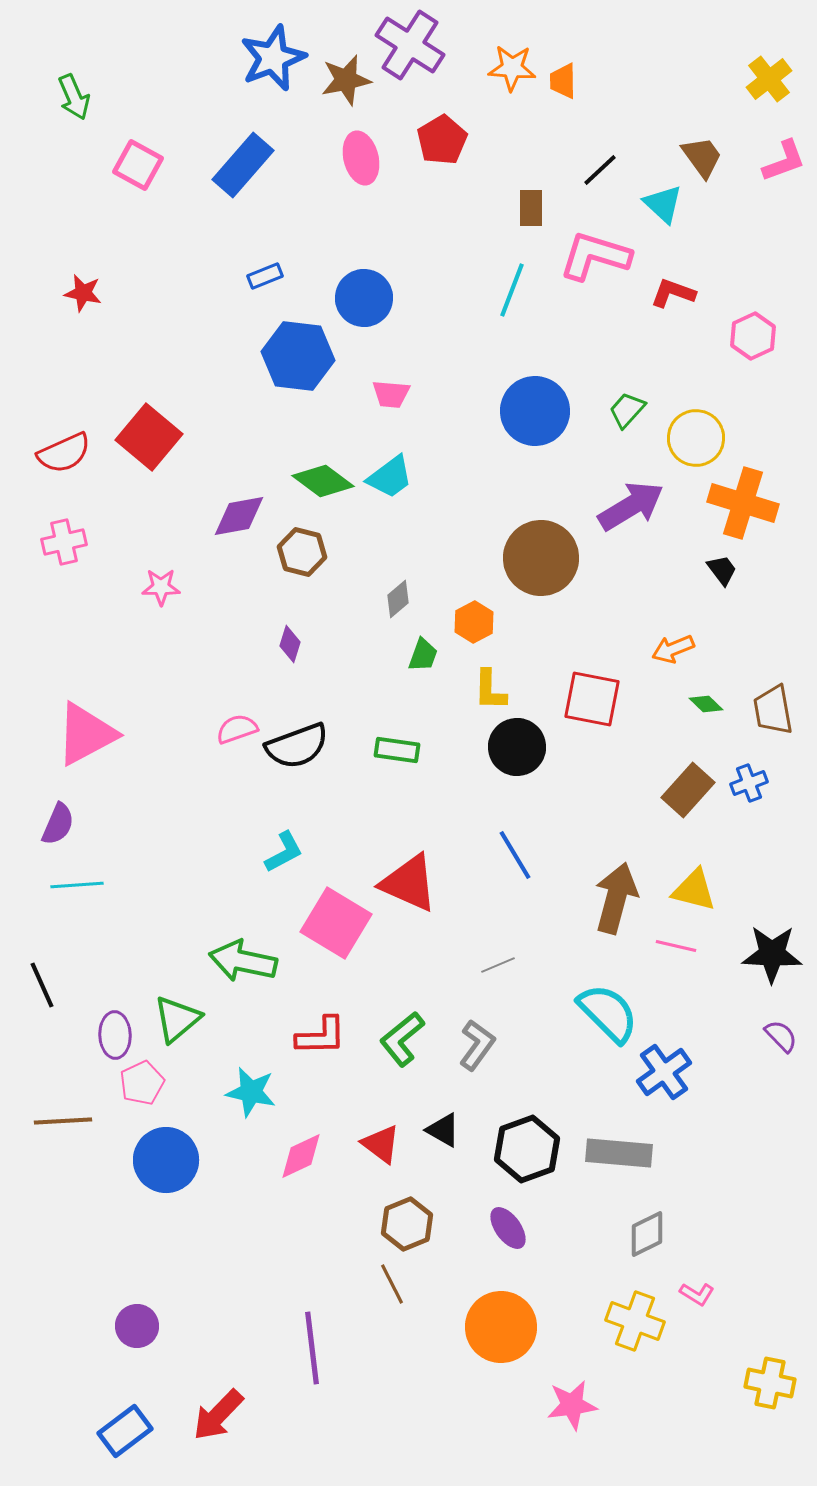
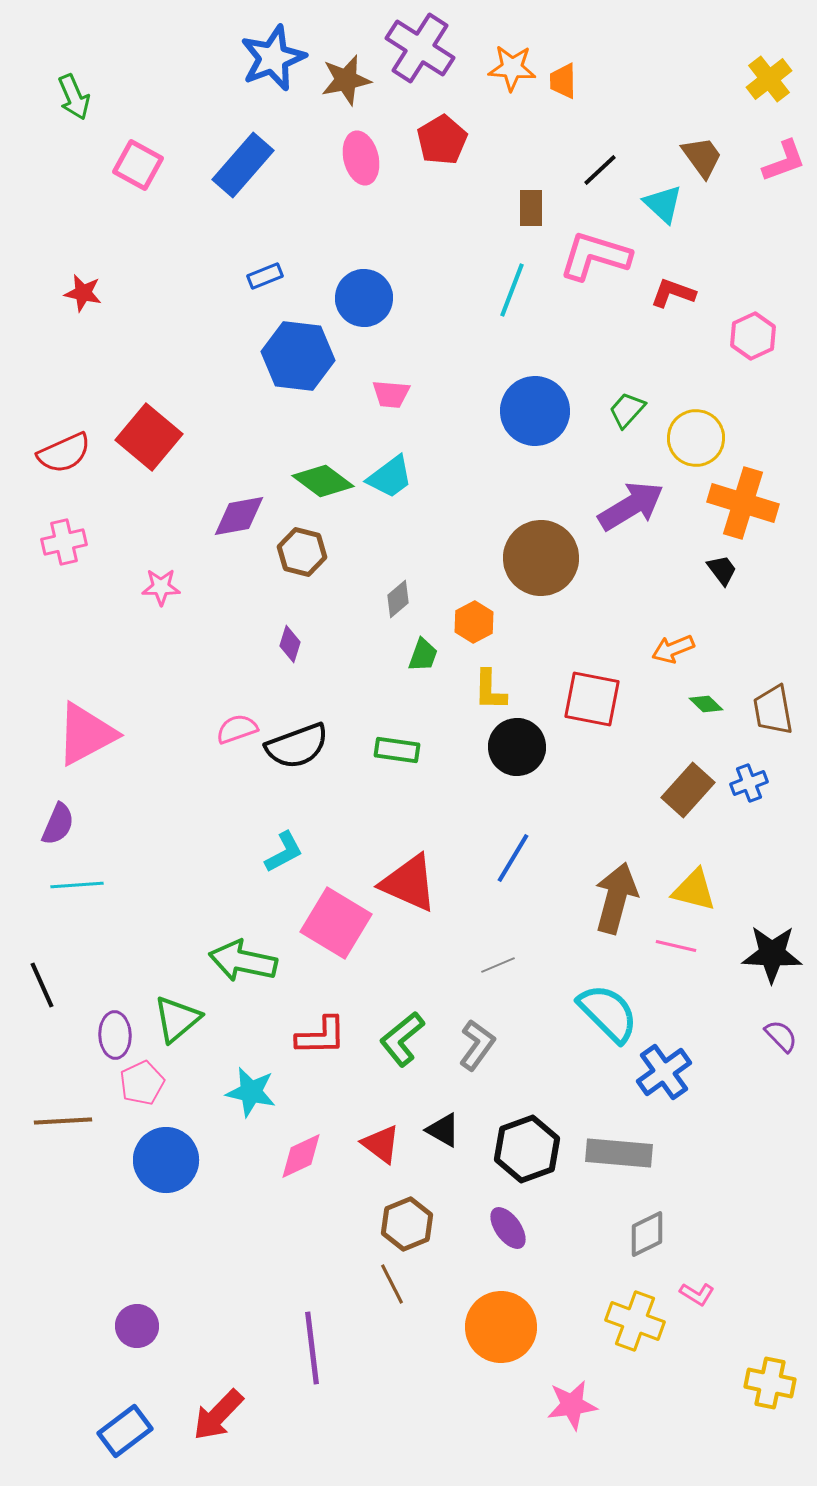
purple cross at (410, 45): moved 10 px right, 3 px down
blue line at (515, 855): moved 2 px left, 3 px down; rotated 62 degrees clockwise
